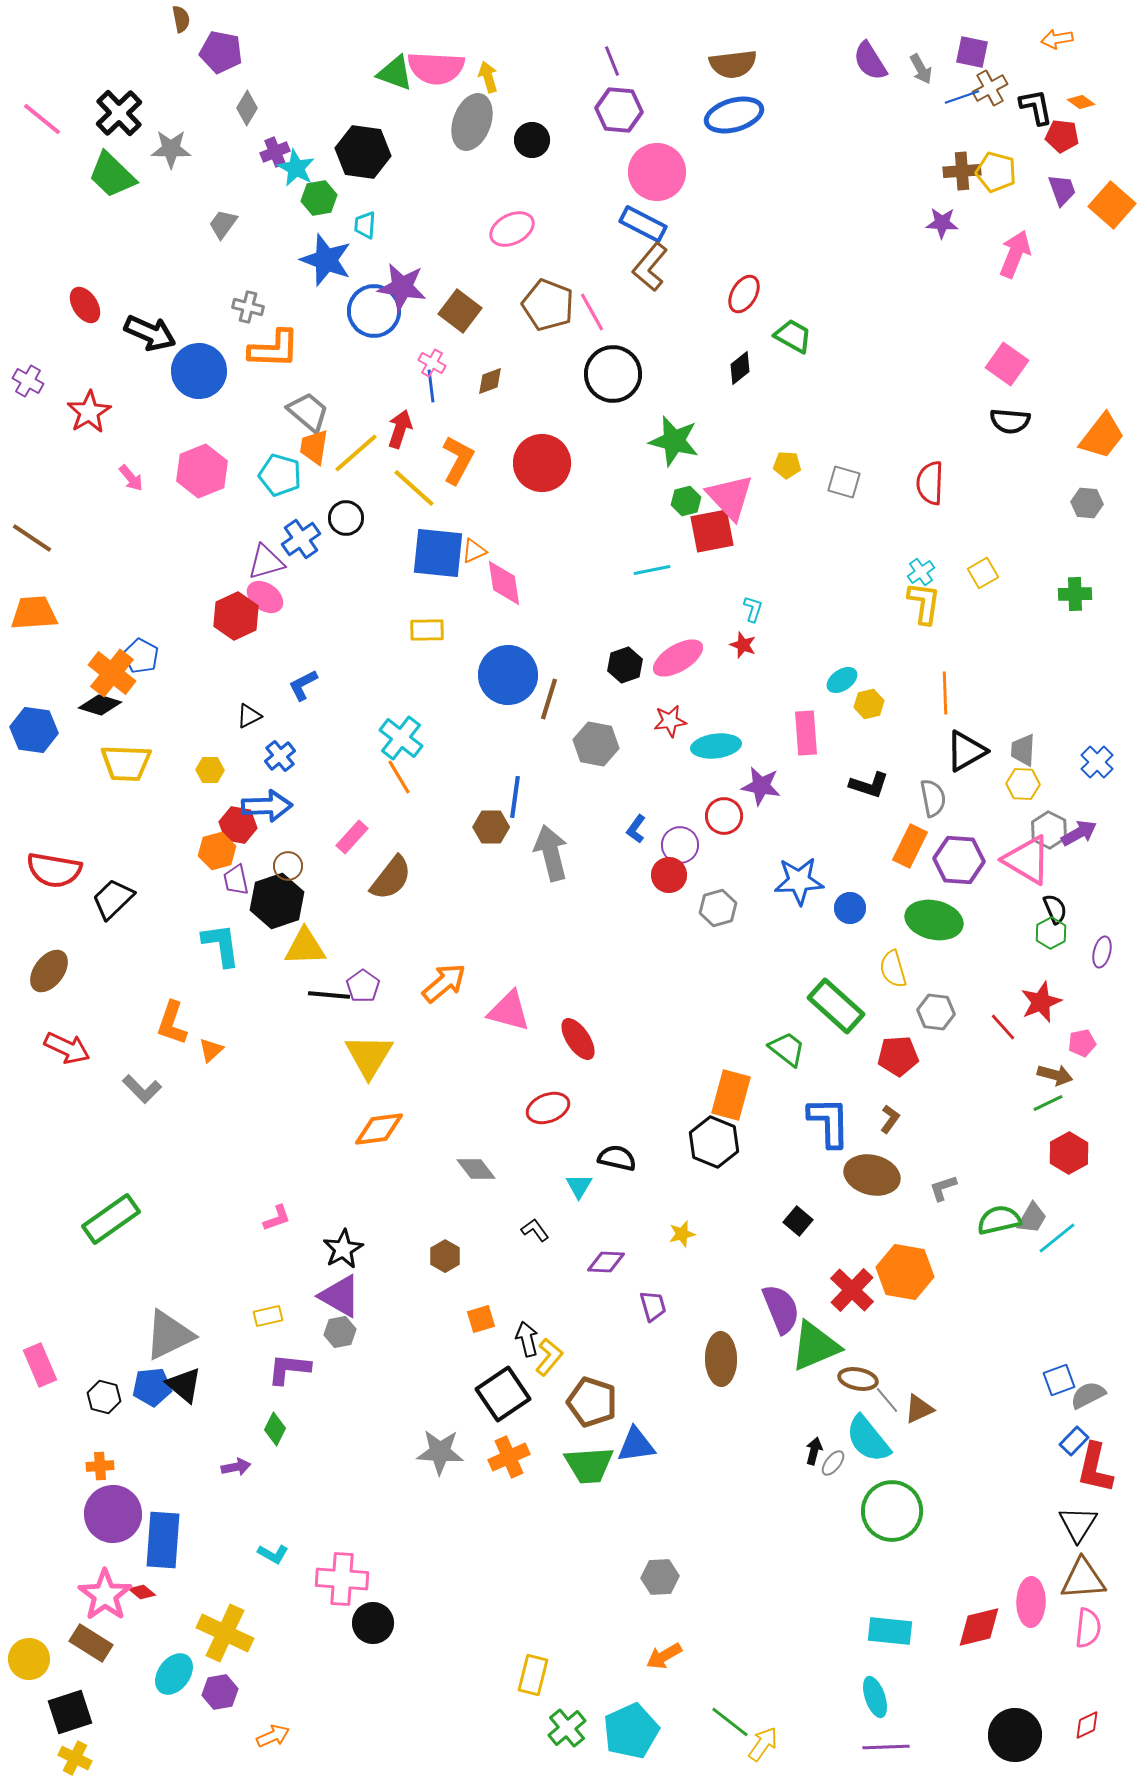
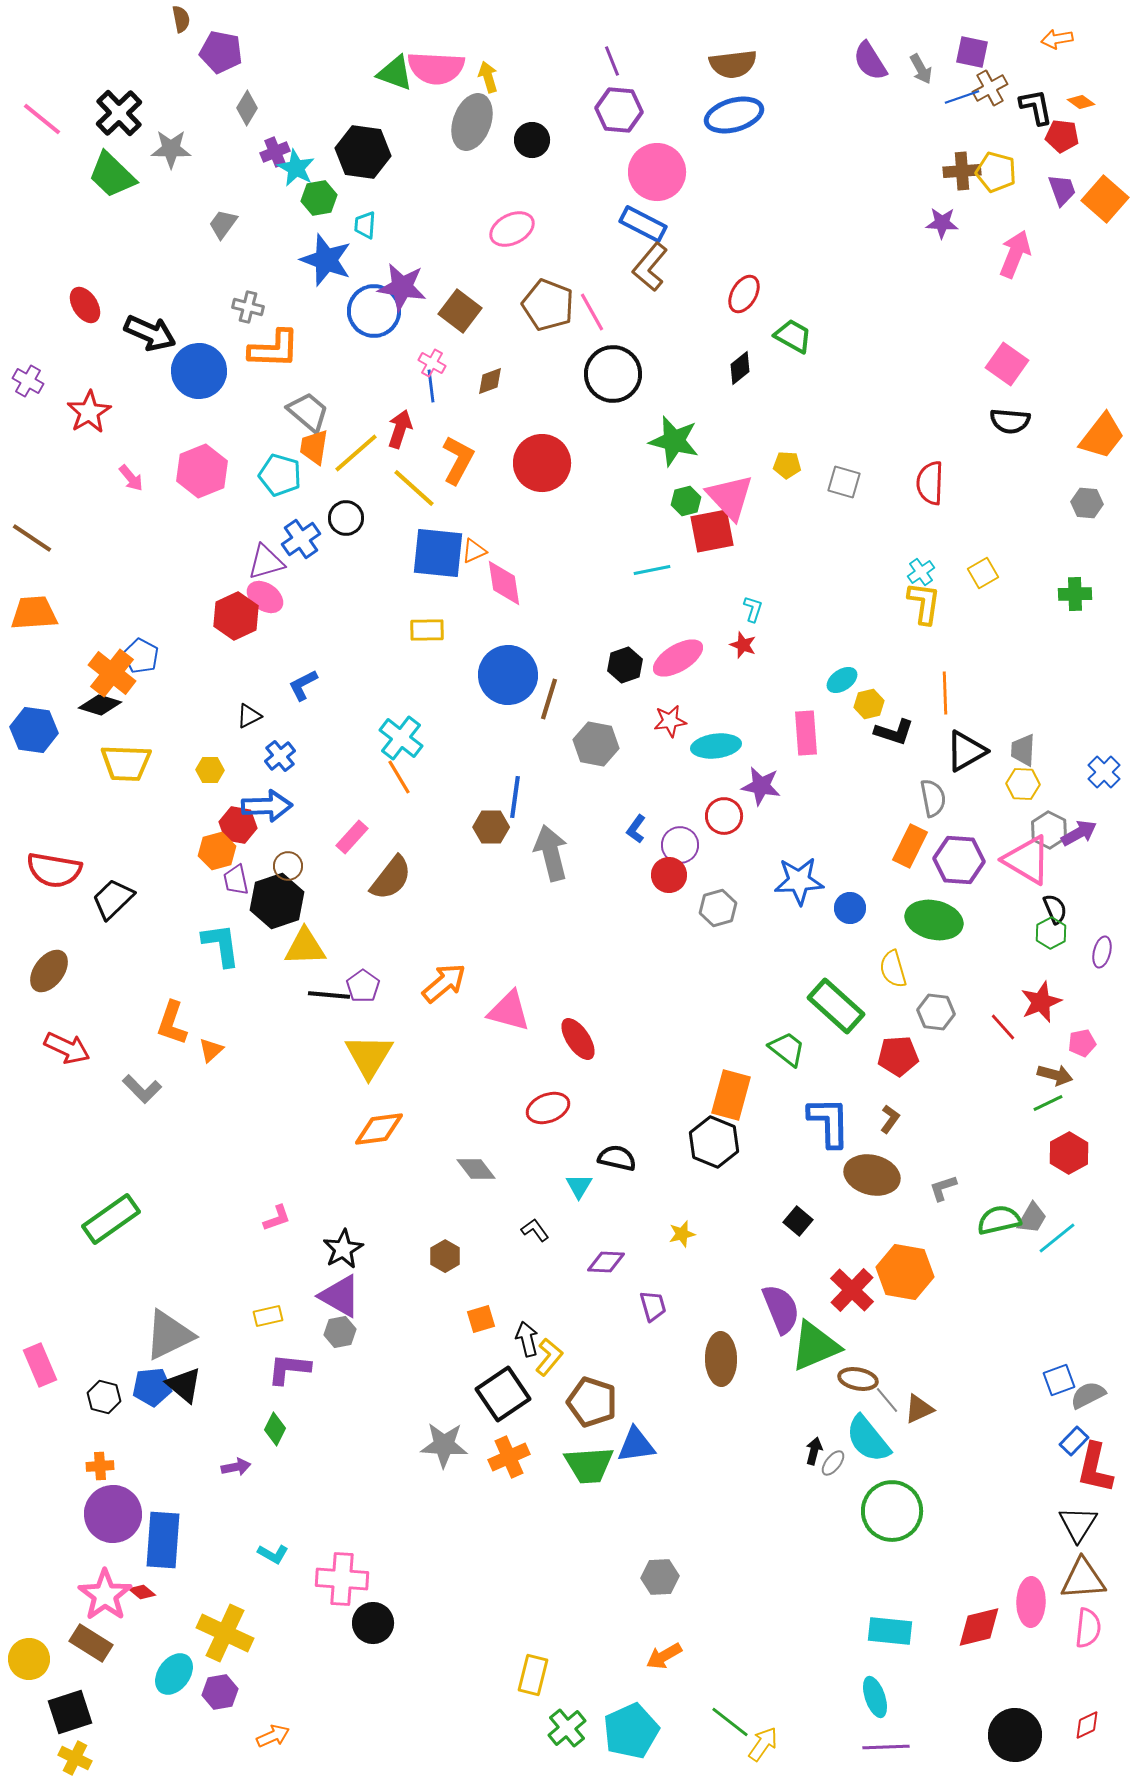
orange square at (1112, 205): moved 7 px left, 6 px up
blue cross at (1097, 762): moved 7 px right, 10 px down
black L-shape at (869, 785): moved 25 px right, 53 px up
gray star at (440, 1452): moved 4 px right, 7 px up
